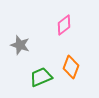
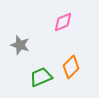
pink diamond: moved 1 px left, 3 px up; rotated 15 degrees clockwise
orange diamond: rotated 25 degrees clockwise
